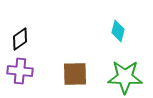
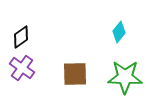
cyan diamond: moved 1 px right, 1 px down; rotated 25 degrees clockwise
black diamond: moved 1 px right, 2 px up
purple cross: moved 2 px right, 3 px up; rotated 30 degrees clockwise
